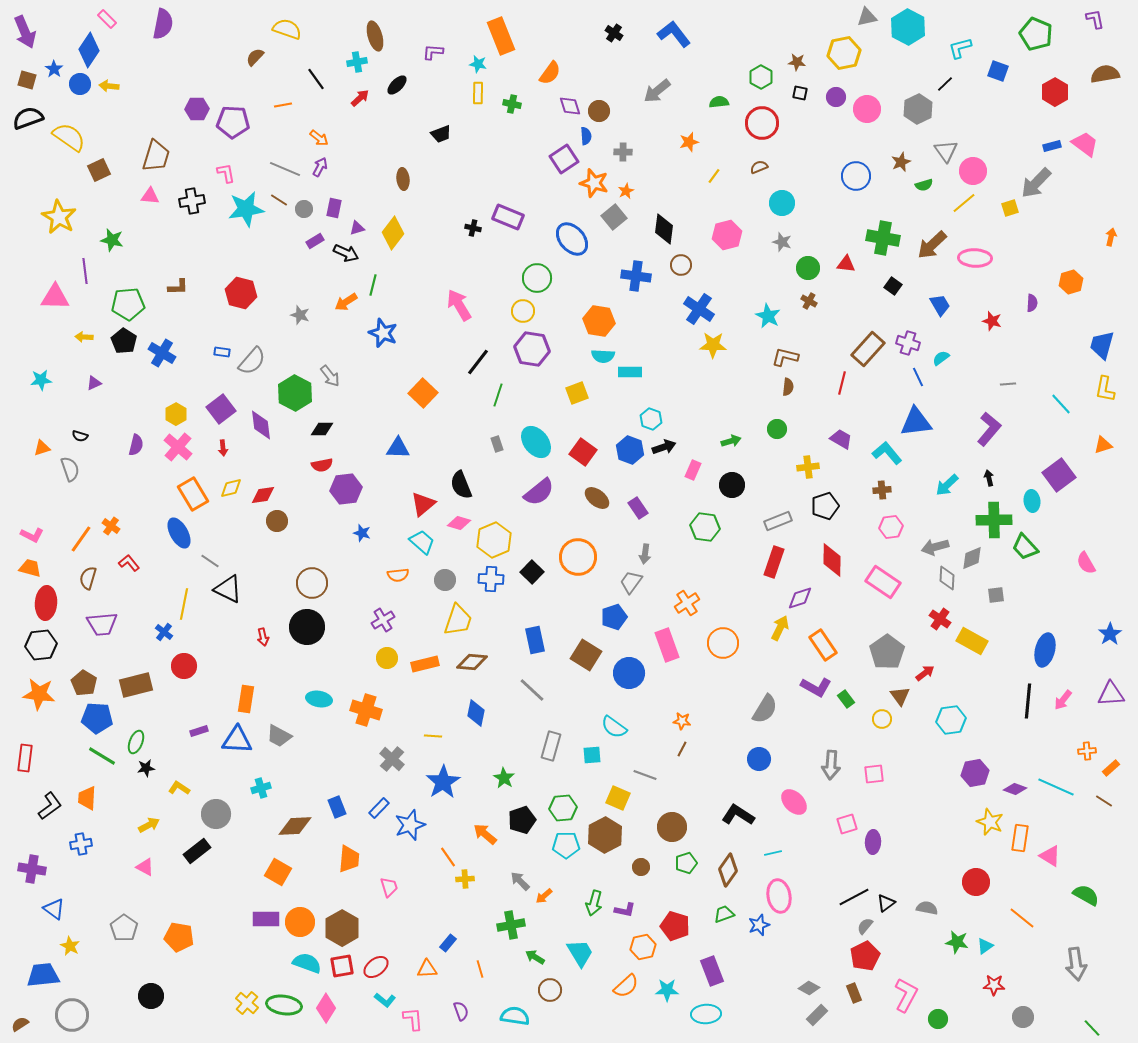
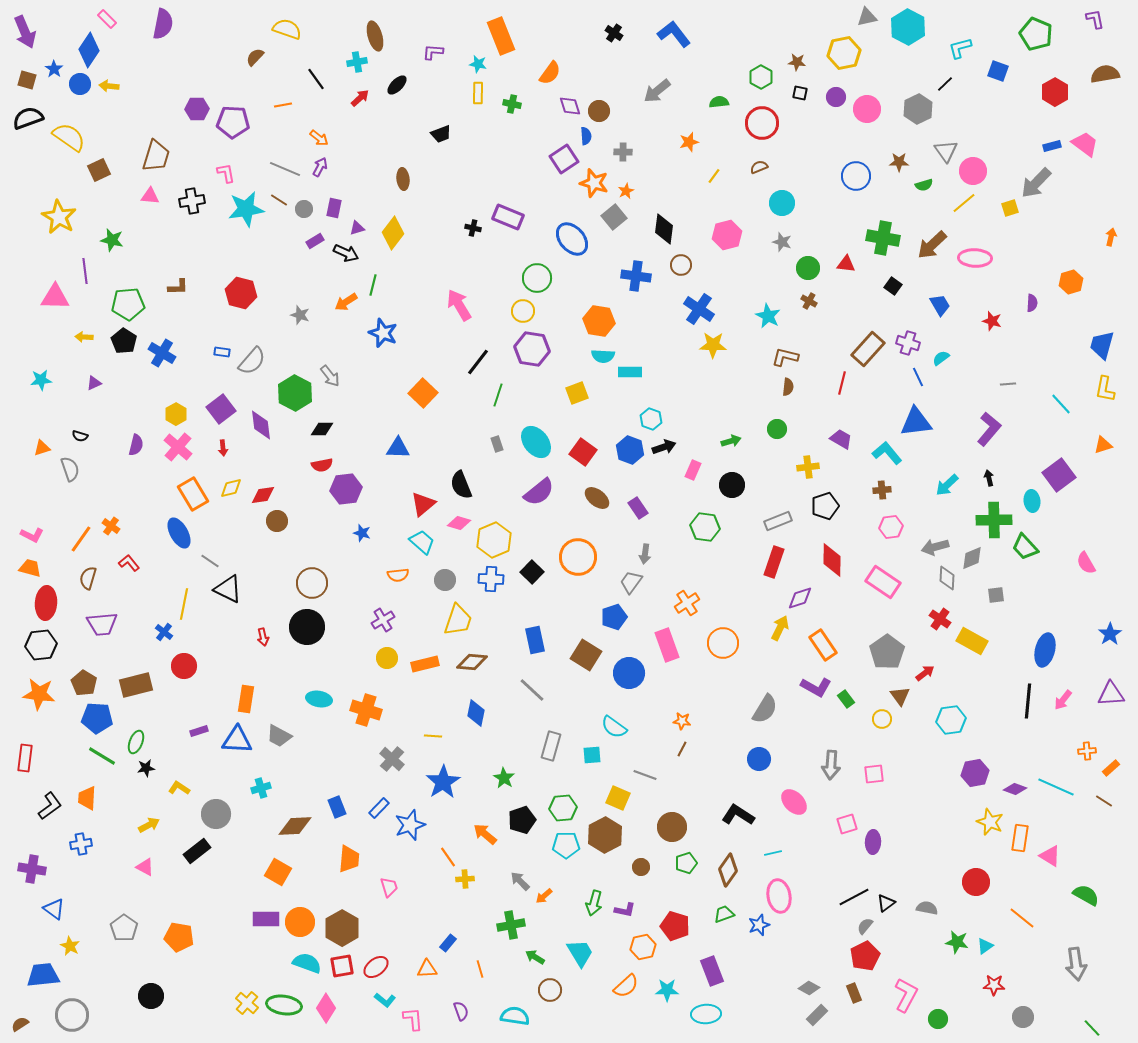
brown star at (901, 162): moved 2 px left; rotated 24 degrees clockwise
